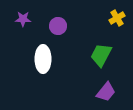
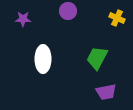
yellow cross: rotated 35 degrees counterclockwise
purple circle: moved 10 px right, 15 px up
green trapezoid: moved 4 px left, 3 px down
purple trapezoid: rotated 40 degrees clockwise
